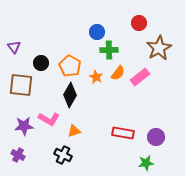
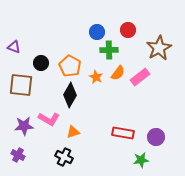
red circle: moved 11 px left, 7 px down
purple triangle: rotated 32 degrees counterclockwise
orange triangle: moved 1 px left, 1 px down
black cross: moved 1 px right, 2 px down
green star: moved 5 px left, 3 px up
